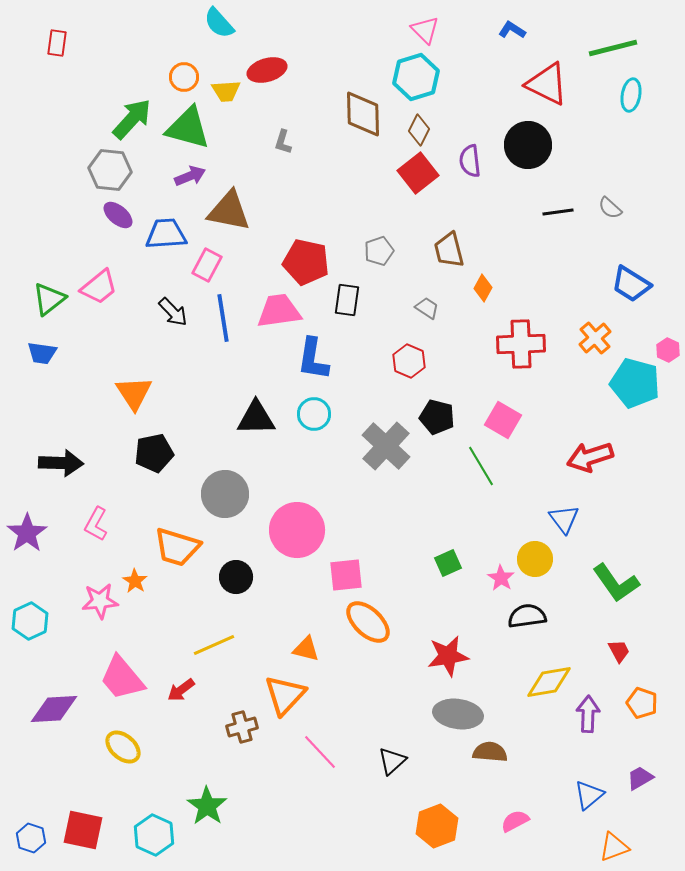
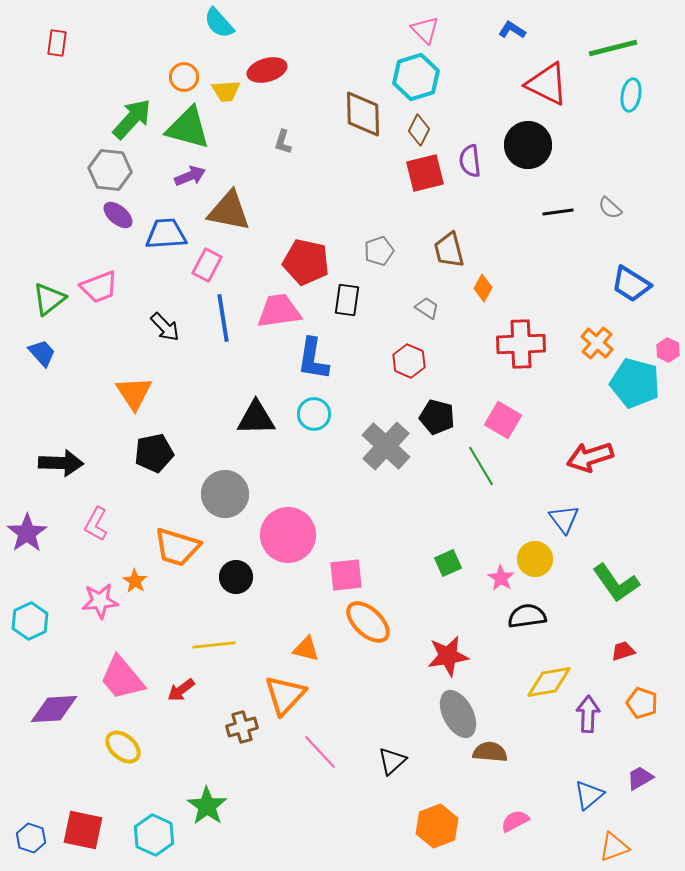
red square at (418, 173): moved 7 px right; rotated 24 degrees clockwise
pink trapezoid at (99, 287): rotated 18 degrees clockwise
black arrow at (173, 312): moved 8 px left, 15 px down
orange cross at (595, 338): moved 2 px right, 5 px down; rotated 8 degrees counterclockwise
blue trapezoid at (42, 353): rotated 140 degrees counterclockwise
pink circle at (297, 530): moved 9 px left, 5 px down
yellow line at (214, 645): rotated 18 degrees clockwise
red trapezoid at (619, 651): moved 4 px right; rotated 80 degrees counterclockwise
gray ellipse at (458, 714): rotated 54 degrees clockwise
